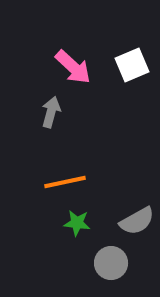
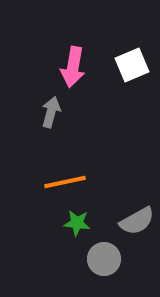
pink arrow: rotated 57 degrees clockwise
gray circle: moved 7 px left, 4 px up
